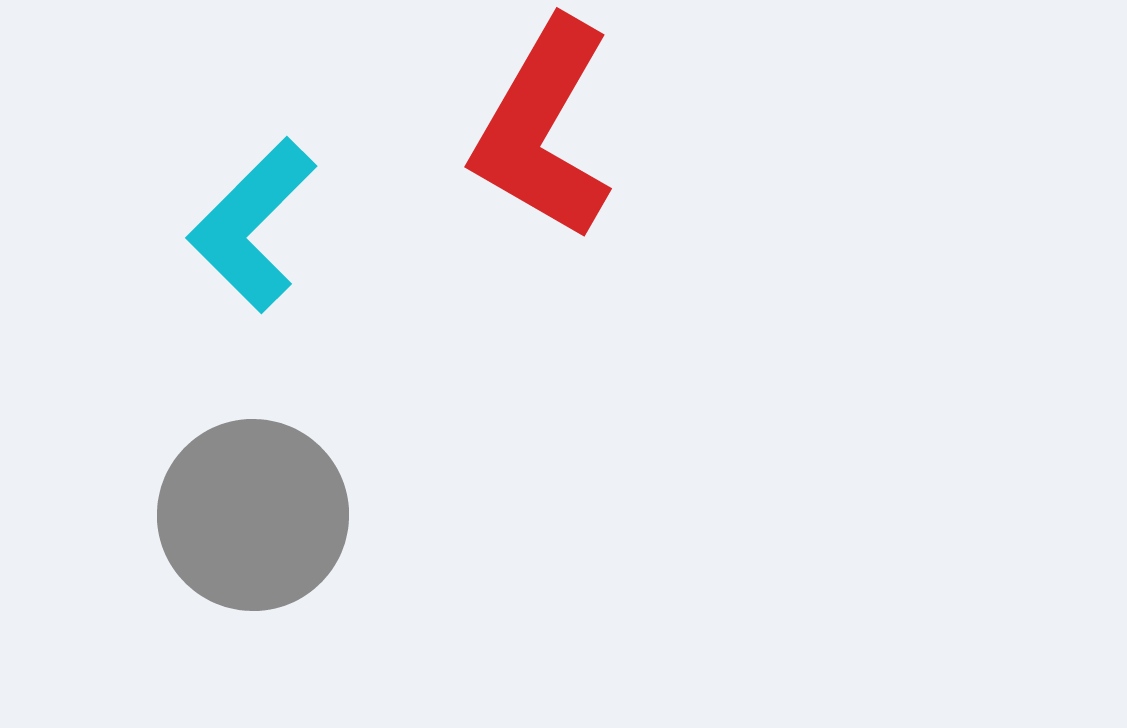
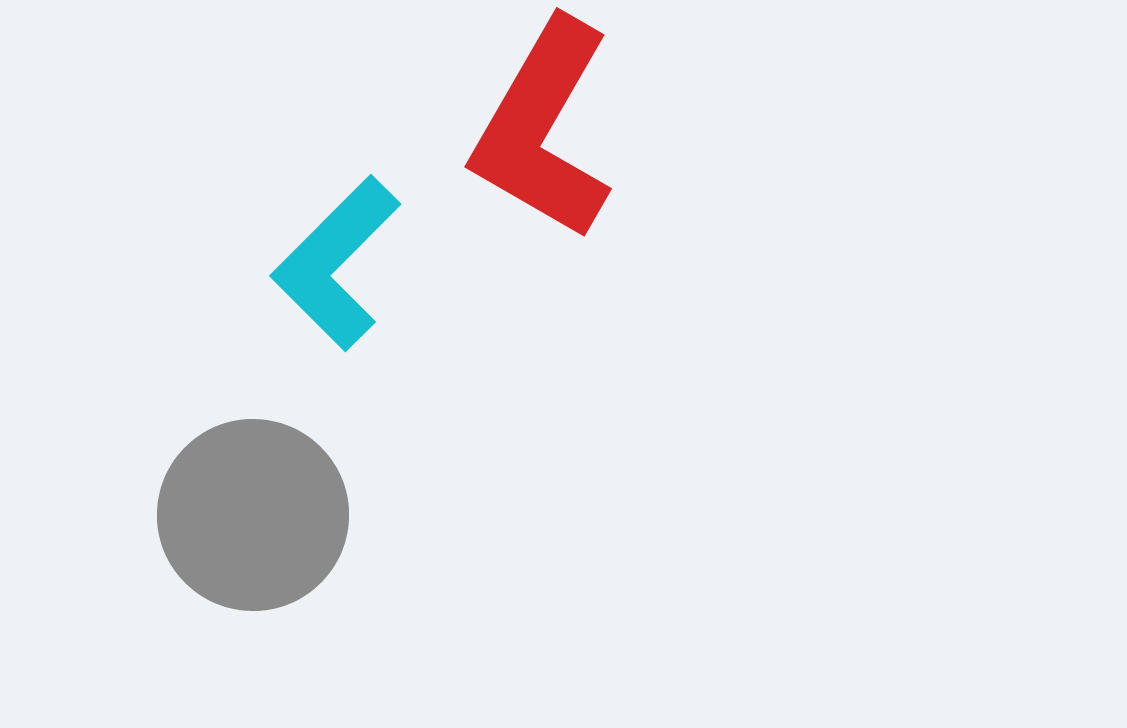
cyan L-shape: moved 84 px right, 38 px down
